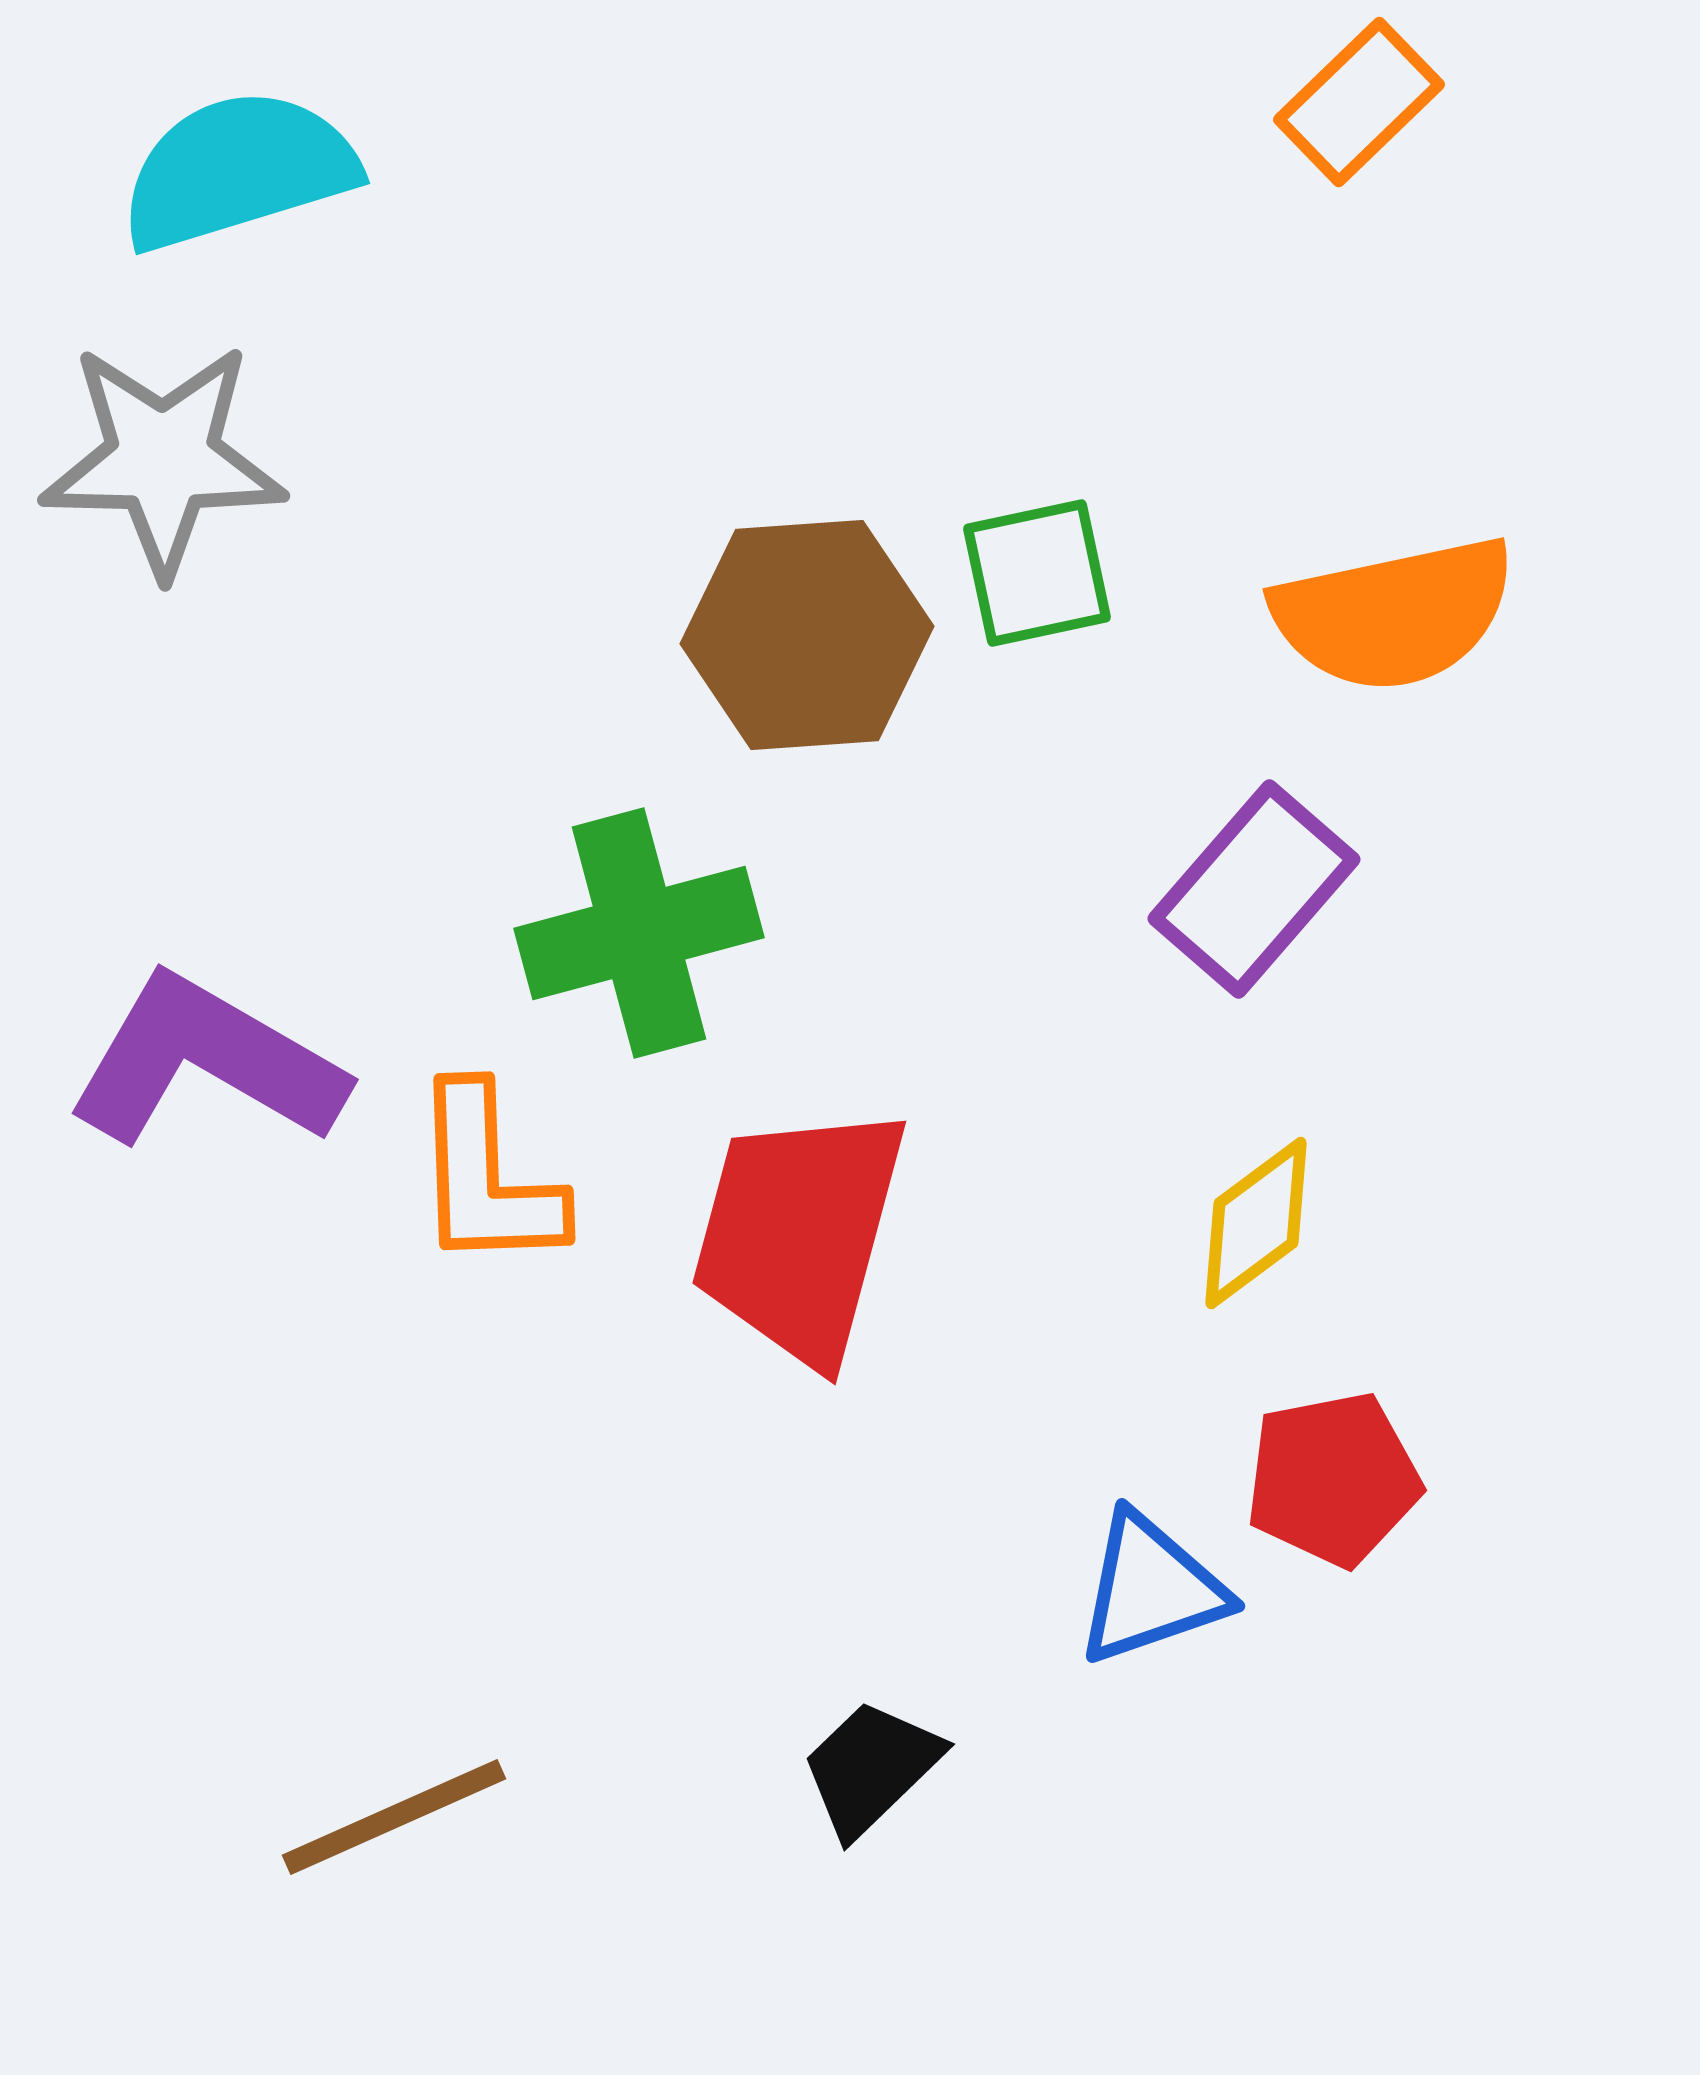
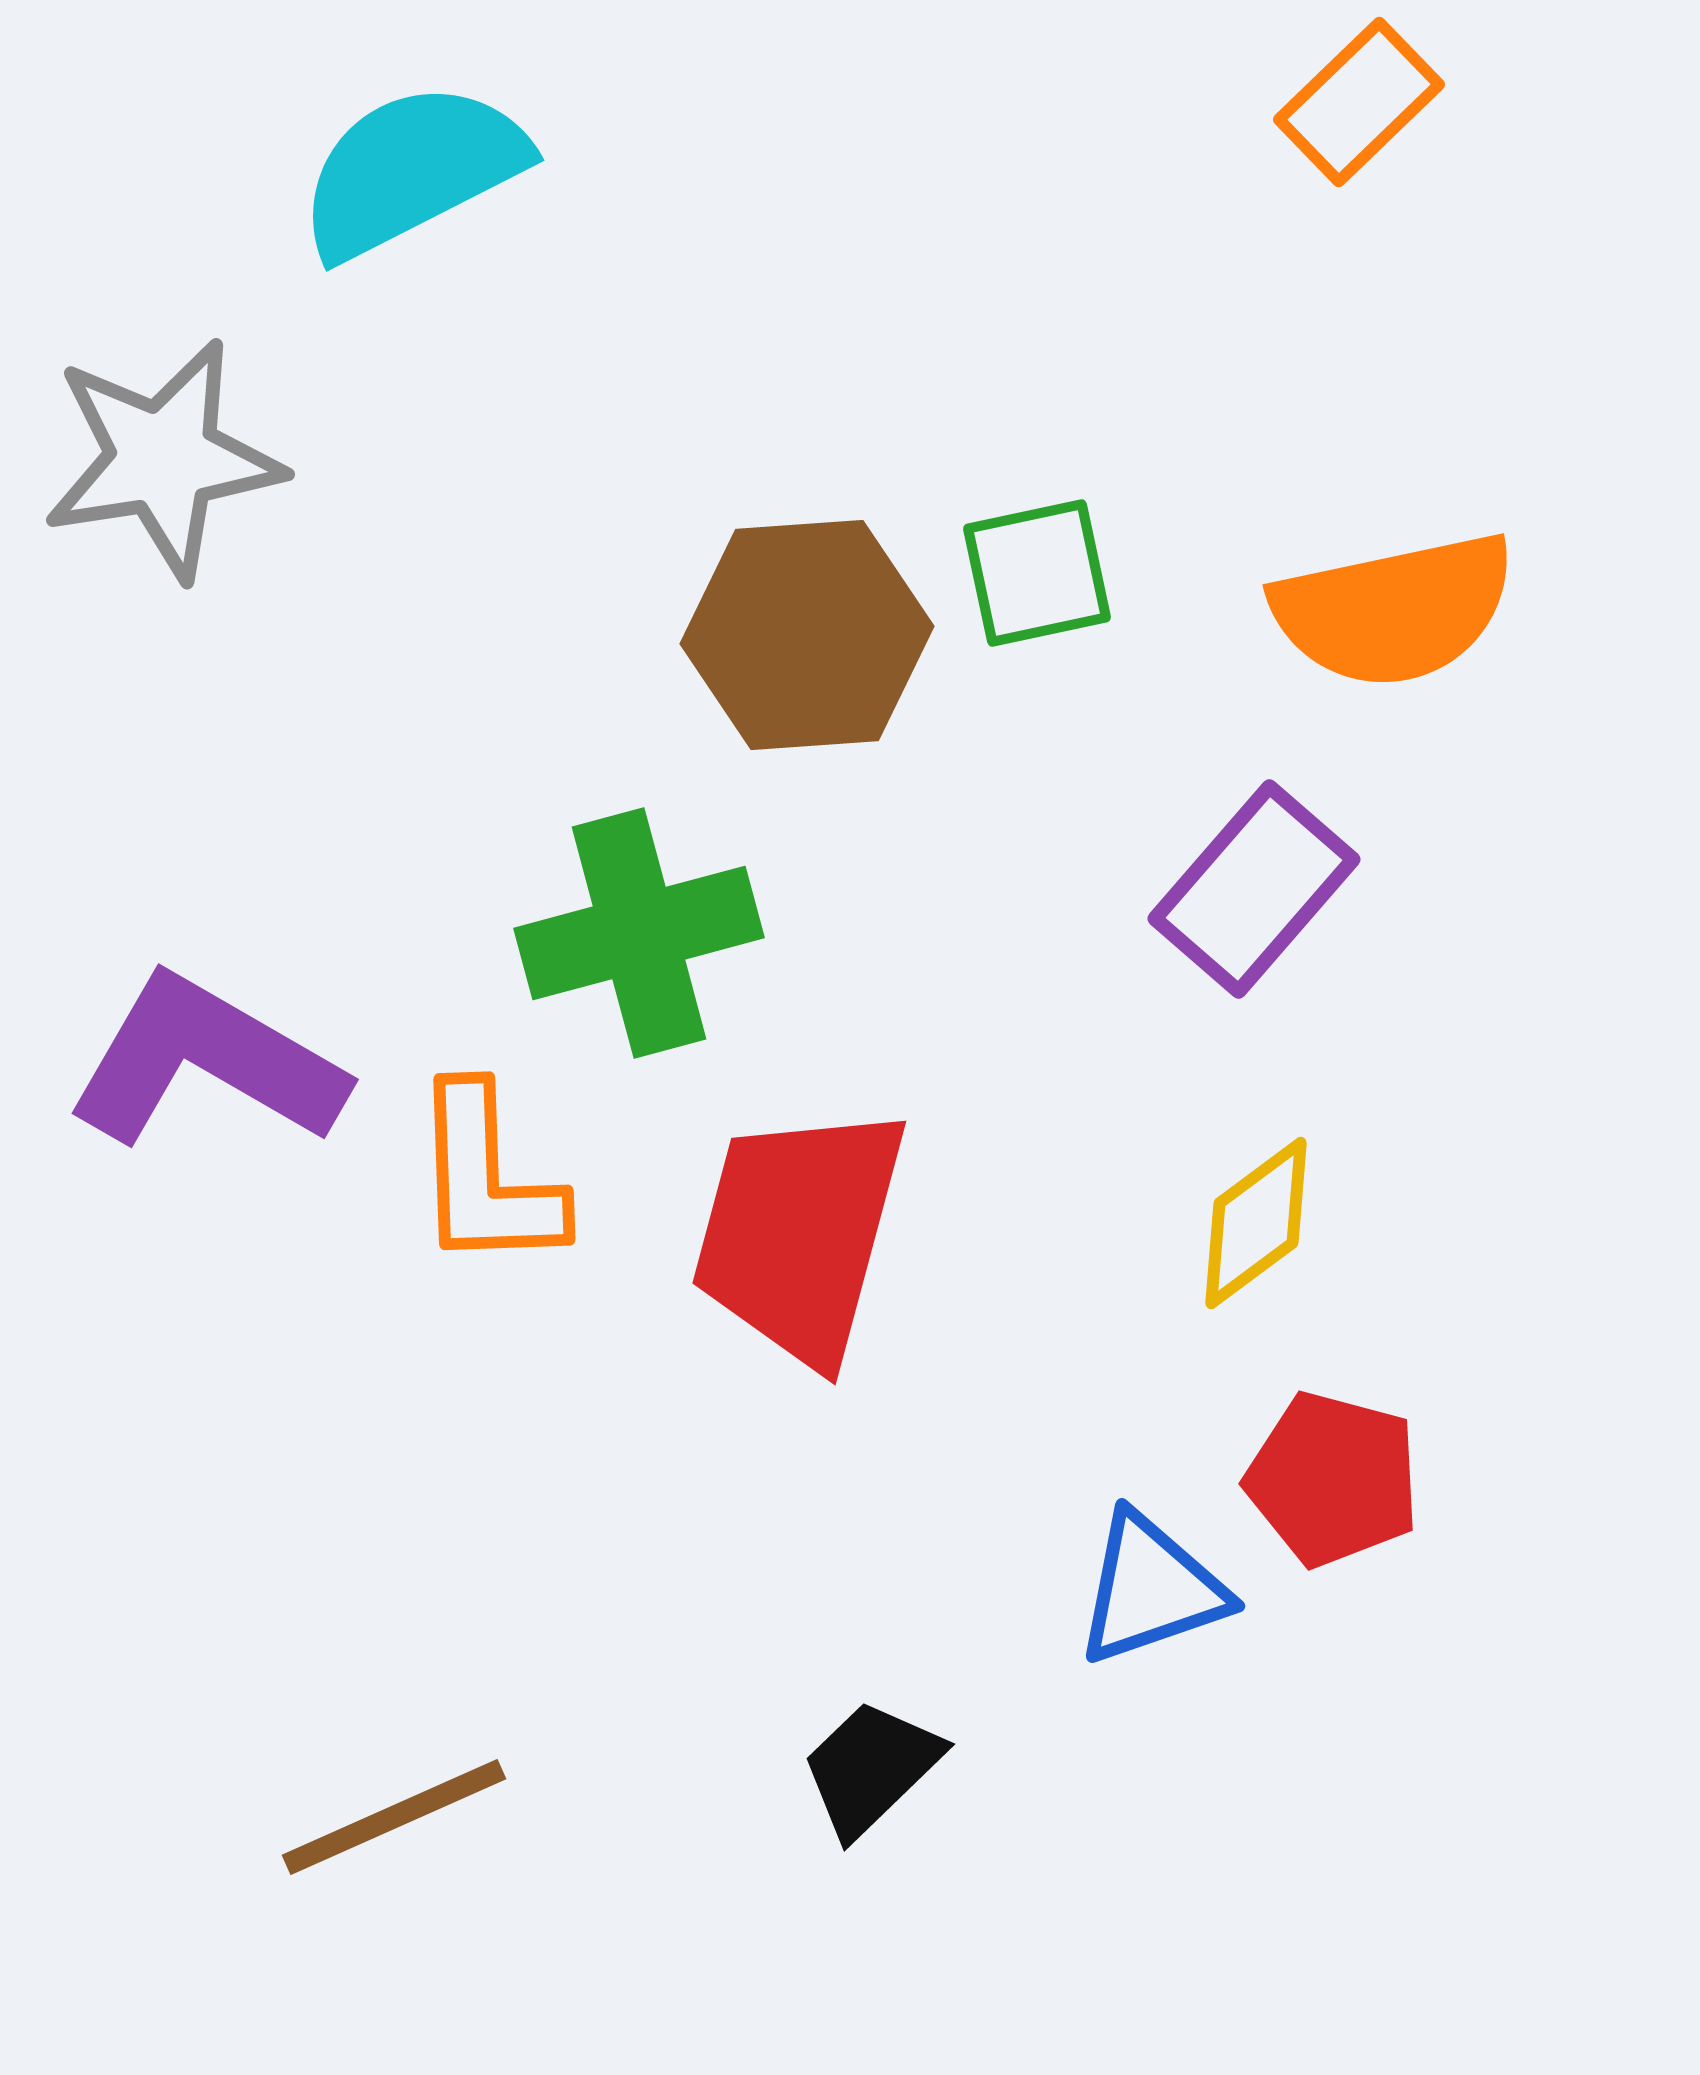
cyan semicircle: moved 174 px right; rotated 10 degrees counterclockwise
gray star: rotated 10 degrees counterclockwise
orange semicircle: moved 4 px up
red pentagon: rotated 26 degrees clockwise
